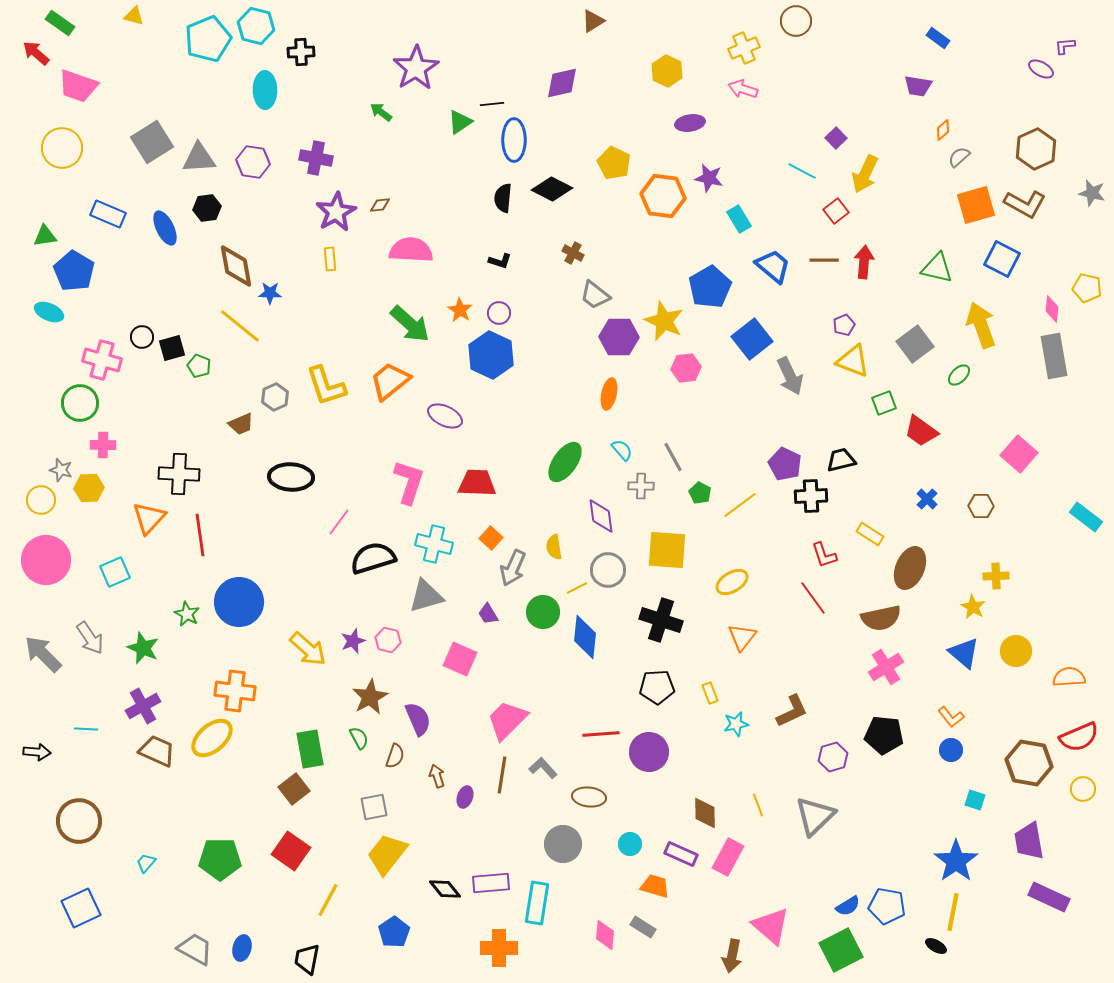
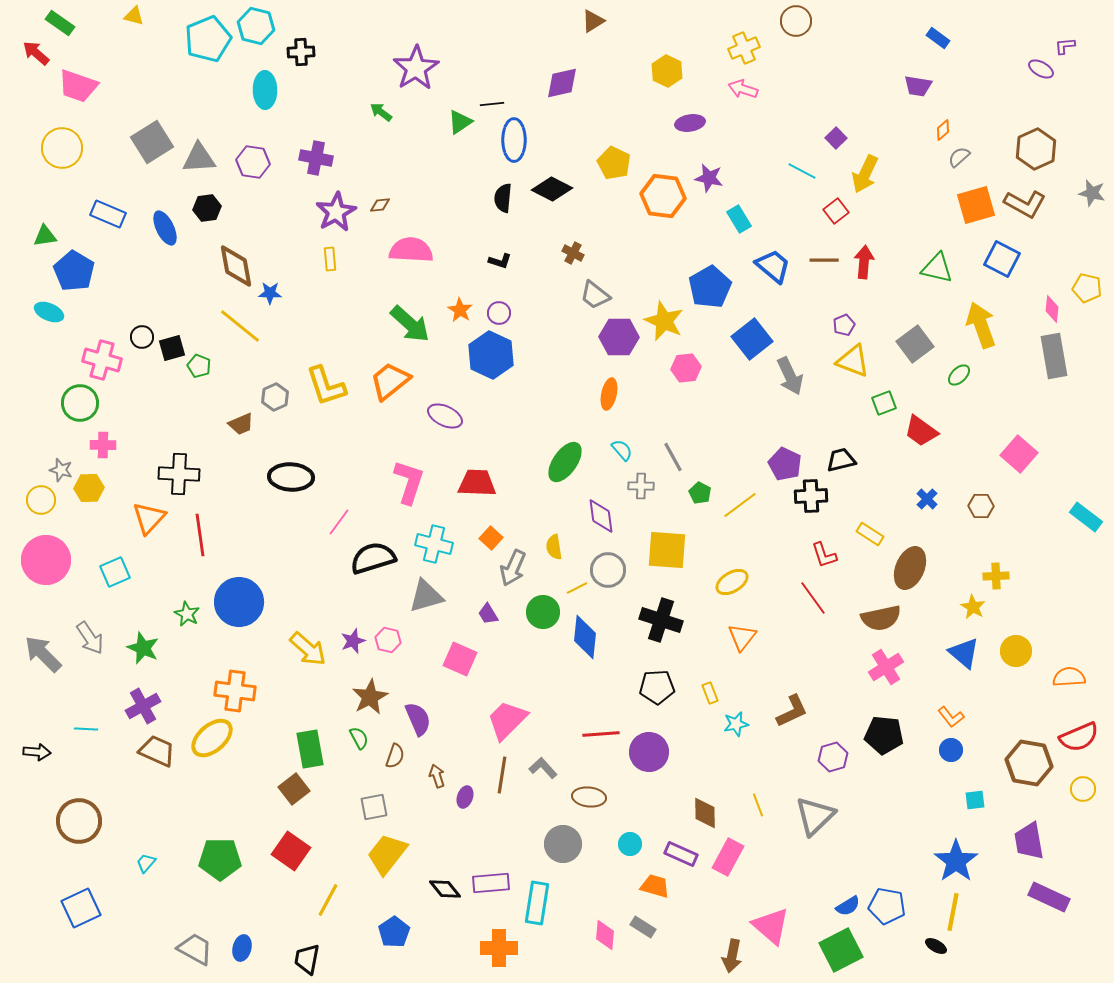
cyan square at (975, 800): rotated 25 degrees counterclockwise
